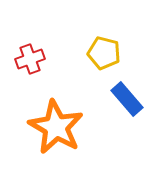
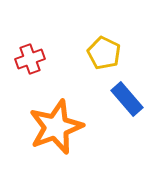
yellow pentagon: rotated 12 degrees clockwise
orange star: rotated 22 degrees clockwise
